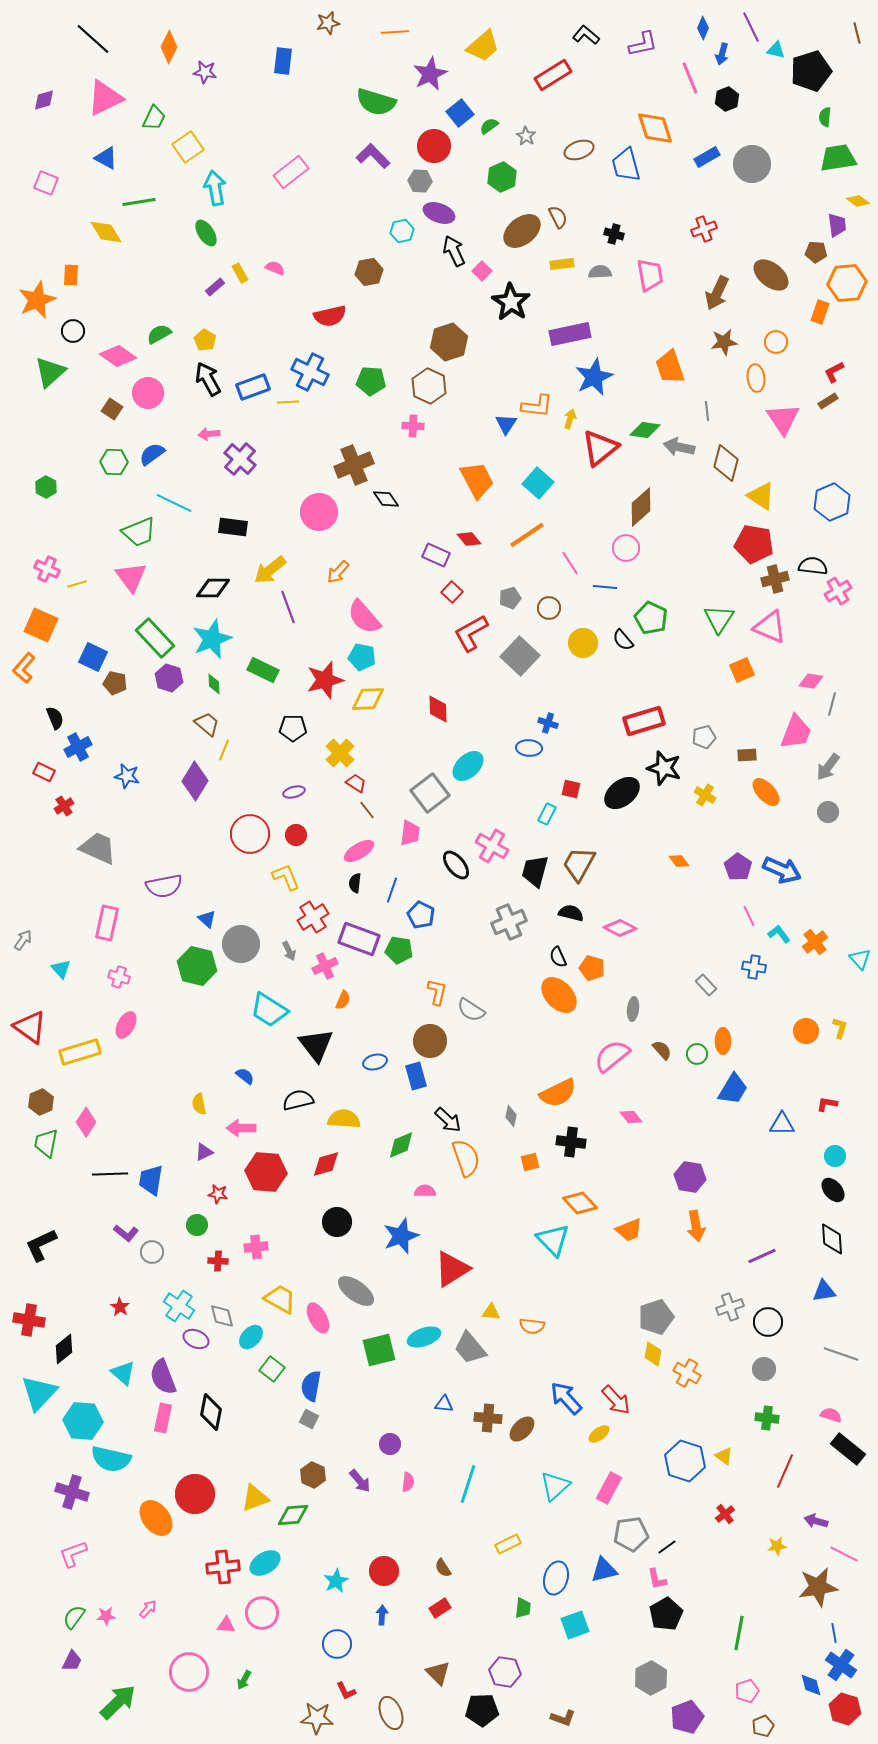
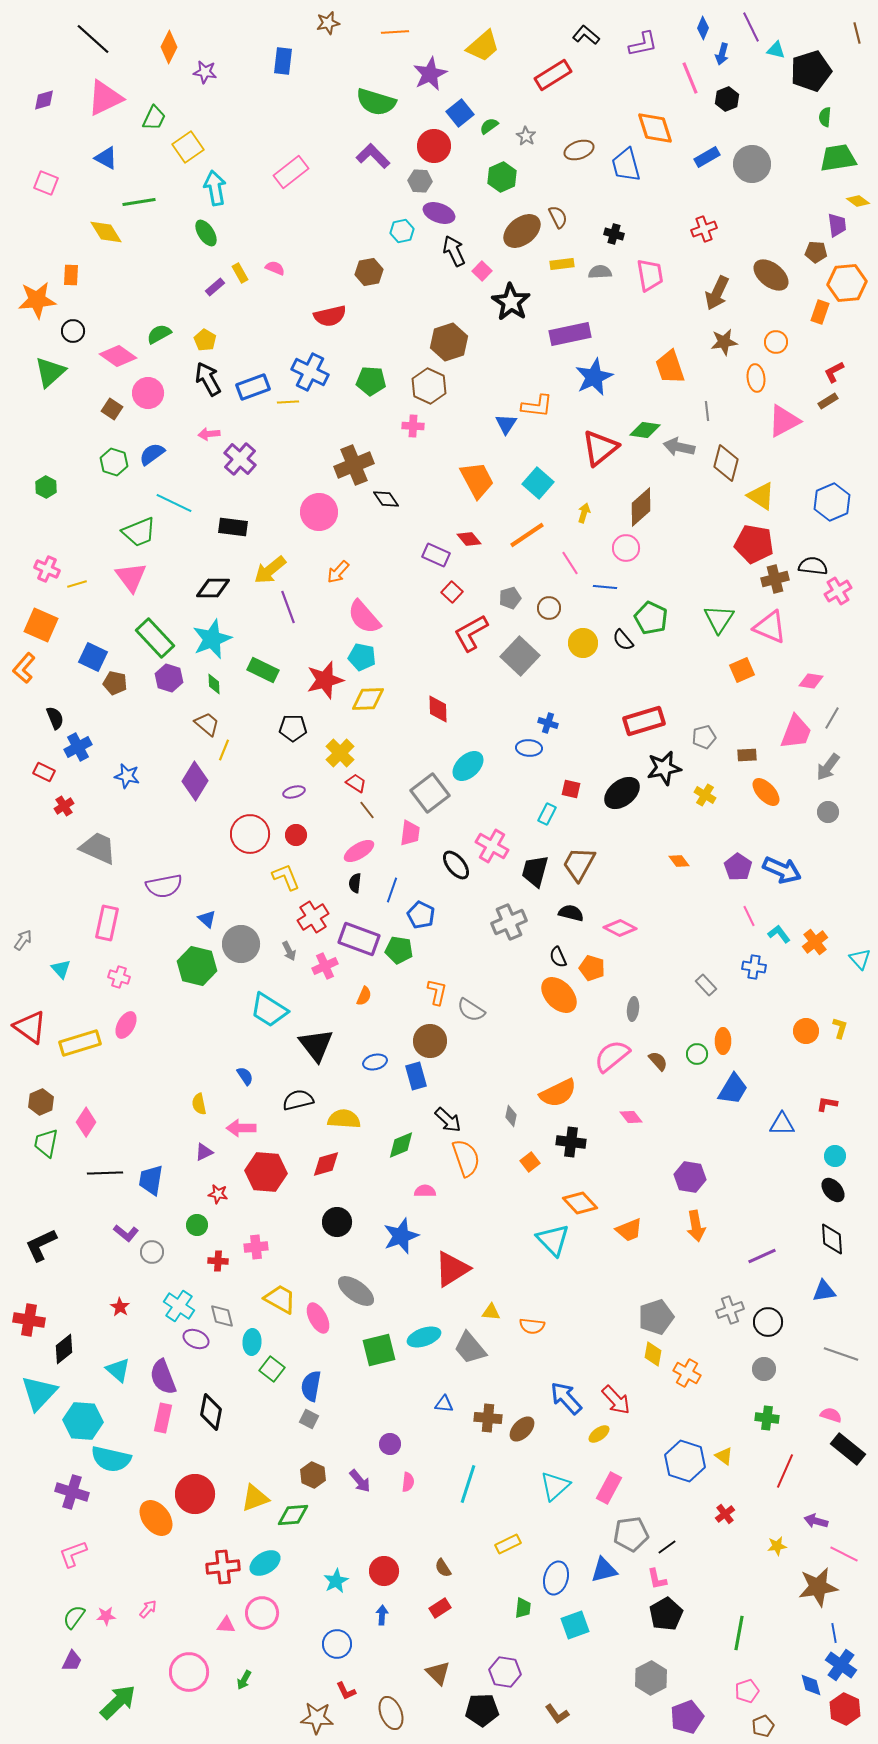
orange star at (37, 300): rotated 18 degrees clockwise
yellow arrow at (570, 419): moved 14 px right, 94 px down
pink triangle at (783, 419): moved 1 px right, 2 px down; rotated 36 degrees clockwise
green hexagon at (114, 462): rotated 16 degrees clockwise
gray line at (832, 704): moved 14 px down; rotated 15 degrees clockwise
black star at (664, 768): rotated 28 degrees counterclockwise
orange semicircle at (343, 1000): moved 21 px right, 4 px up
brown semicircle at (662, 1050): moved 4 px left, 11 px down
yellow rectangle at (80, 1052): moved 9 px up
blue semicircle at (245, 1076): rotated 18 degrees clockwise
orange square at (530, 1162): rotated 24 degrees counterclockwise
black line at (110, 1174): moved 5 px left, 1 px up
gray cross at (730, 1307): moved 3 px down
cyan ellipse at (251, 1337): moved 1 px right, 5 px down; rotated 40 degrees counterclockwise
cyan triangle at (123, 1373): moved 5 px left, 3 px up
red hexagon at (845, 1709): rotated 8 degrees clockwise
brown L-shape at (563, 1718): moved 6 px left, 4 px up; rotated 35 degrees clockwise
